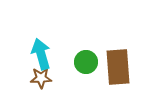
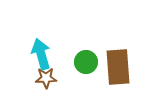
brown star: moved 5 px right
